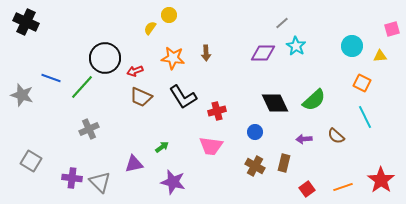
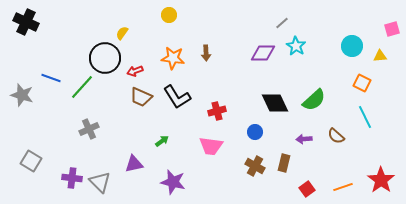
yellow semicircle: moved 28 px left, 5 px down
black L-shape: moved 6 px left
green arrow: moved 6 px up
